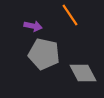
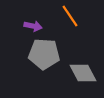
orange line: moved 1 px down
gray pentagon: rotated 8 degrees counterclockwise
